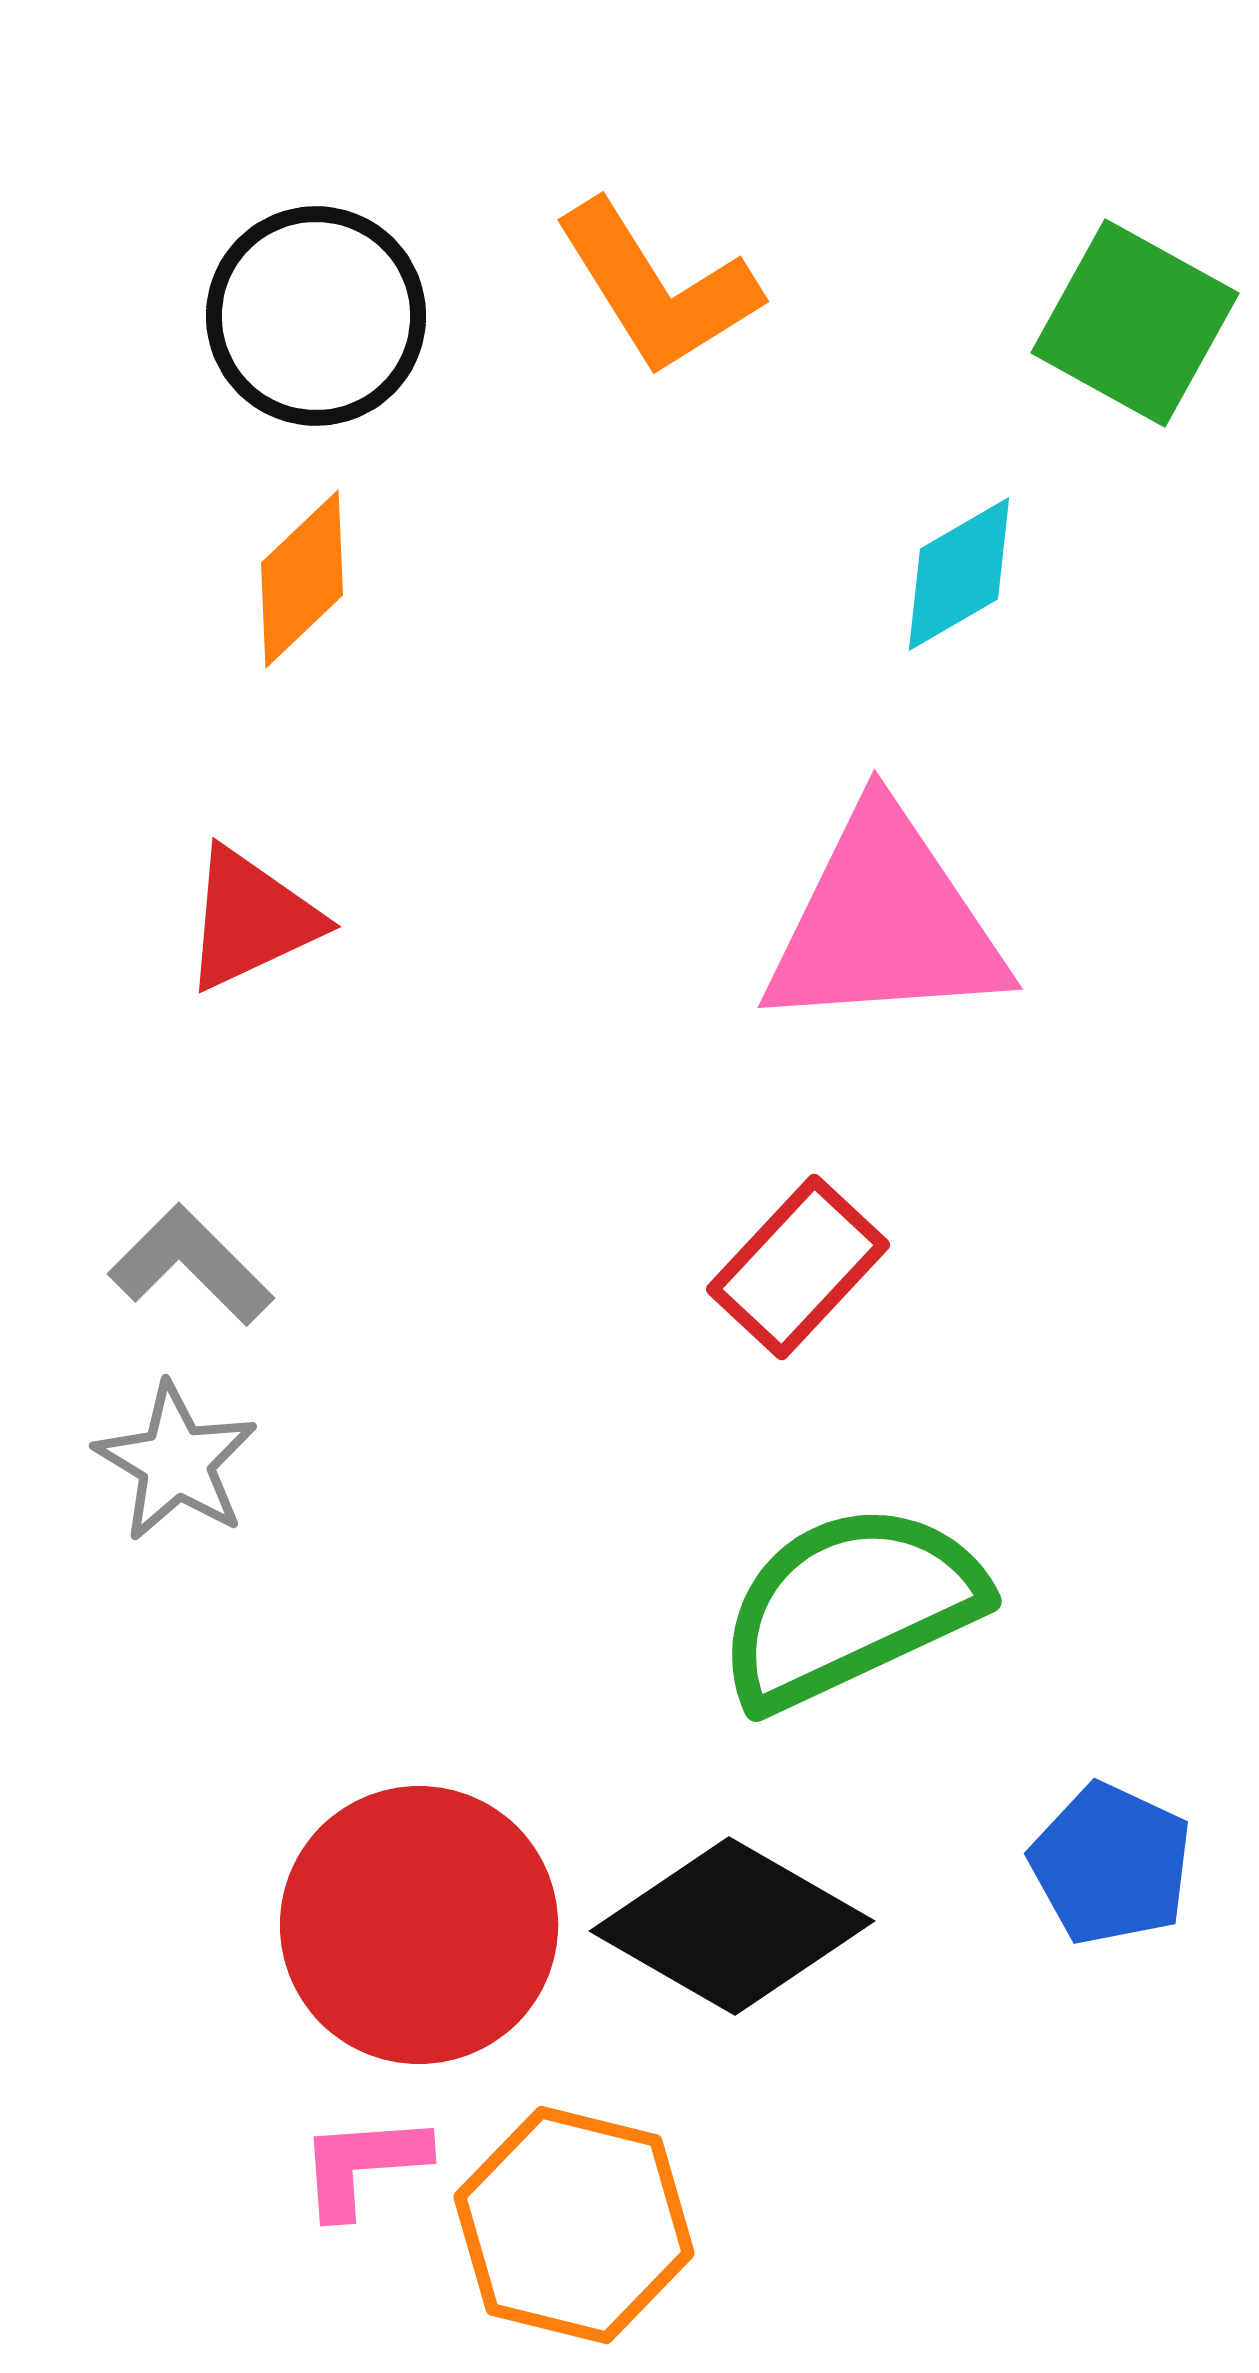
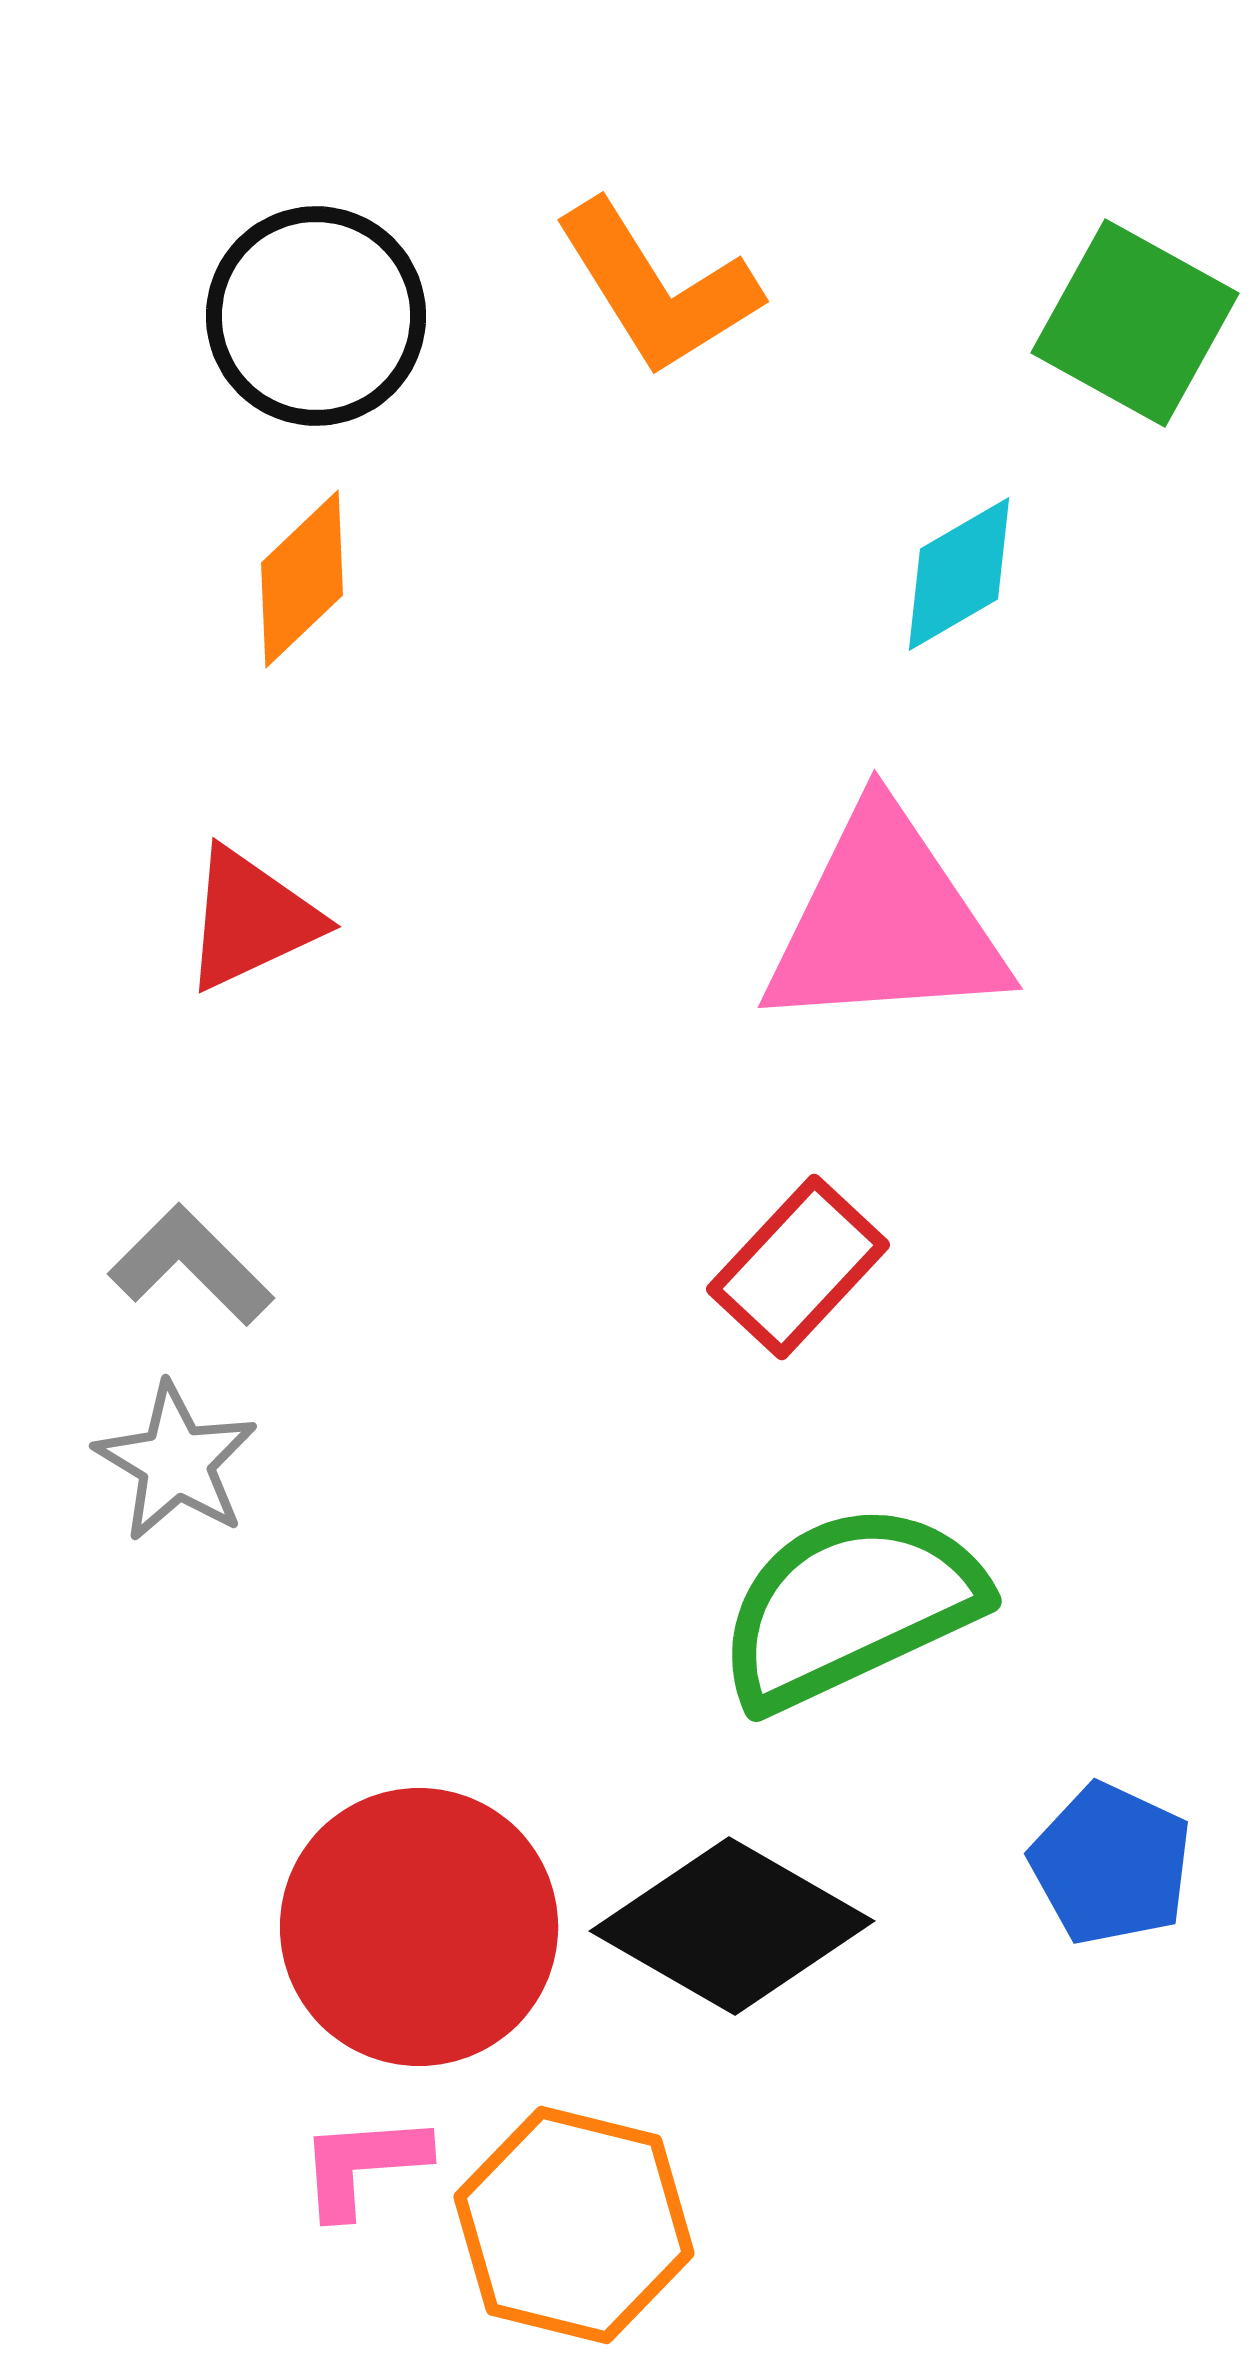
red circle: moved 2 px down
